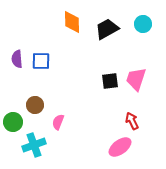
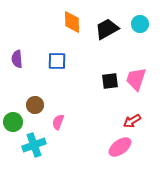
cyan circle: moved 3 px left
blue square: moved 16 px right
red arrow: rotated 96 degrees counterclockwise
